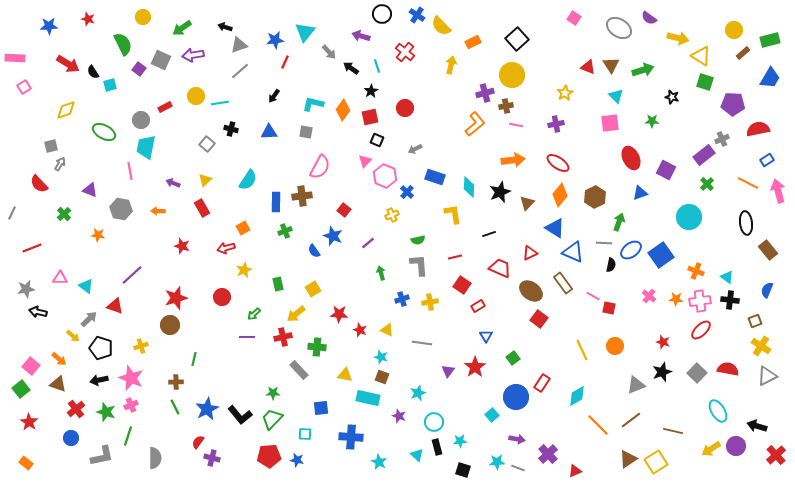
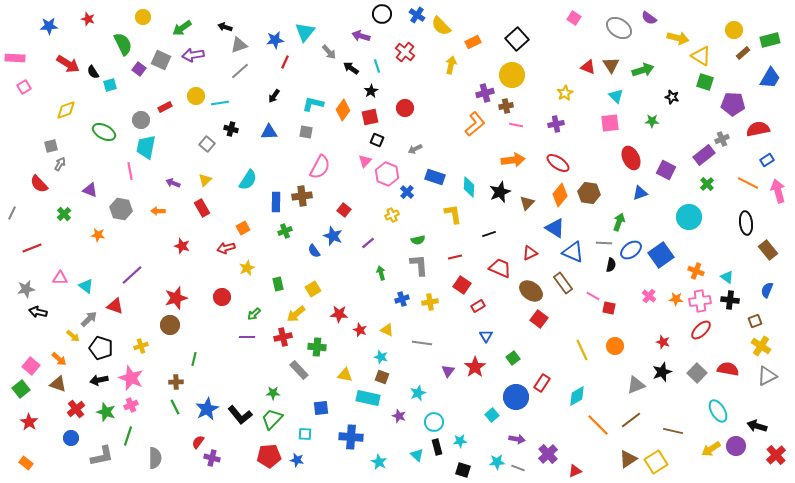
pink hexagon at (385, 176): moved 2 px right, 2 px up
brown hexagon at (595, 197): moved 6 px left, 4 px up; rotated 25 degrees counterclockwise
yellow star at (244, 270): moved 3 px right, 2 px up
